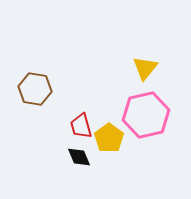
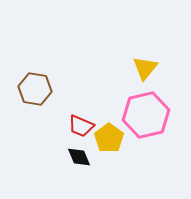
red trapezoid: rotated 52 degrees counterclockwise
